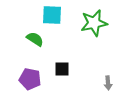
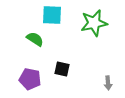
black square: rotated 14 degrees clockwise
